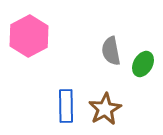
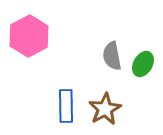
gray semicircle: moved 1 px right, 5 px down
